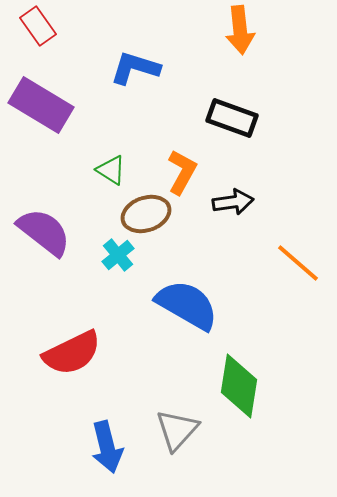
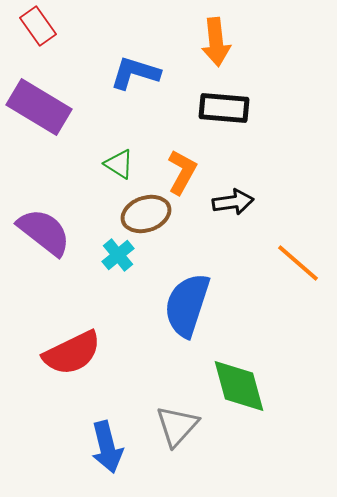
orange arrow: moved 24 px left, 12 px down
blue L-shape: moved 5 px down
purple rectangle: moved 2 px left, 2 px down
black rectangle: moved 8 px left, 10 px up; rotated 15 degrees counterclockwise
green triangle: moved 8 px right, 6 px up
blue semicircle: rotated 102 degrees counterclockwise
green diamond: rotated 24 degrees counterclockwise
gray triangle: moved 4 px up
